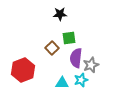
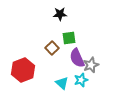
purple semicircle: moved 1 px right; rotated 30 degrees counterclockwise
cyan triangle: rotated 40 degrees clockwise
